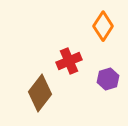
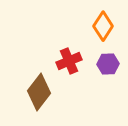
purple hexagon: moved 15 px up; rotated 15 degrees clockwise
brown diamond: moved 1 px left, 1 px up
